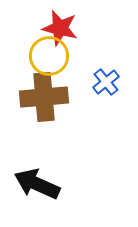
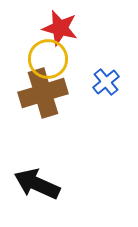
yellow circle: moved 1 px left, 3 px down
brown cross: moved 1 px left, 4 px up; rotated 12 degrees counterclockwise
